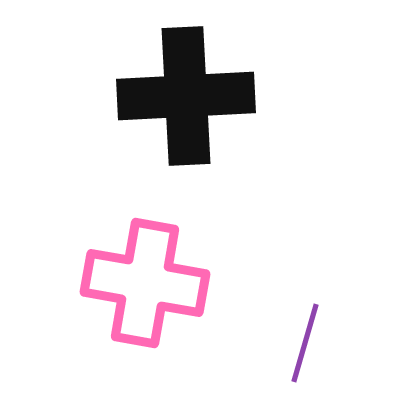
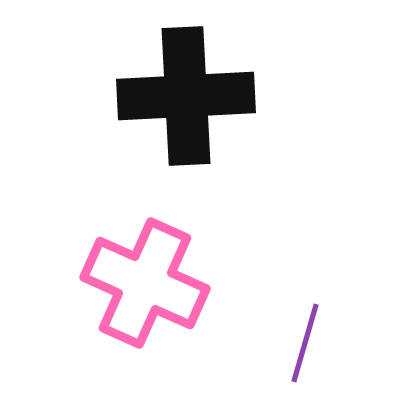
pink cross: rotated 14 degrees clockwise
